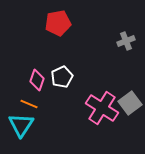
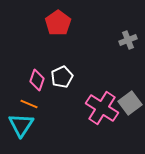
red pentagon: rotated 25 degrees counterclockwise
gray cross: moved 2 px right, 1 px up
